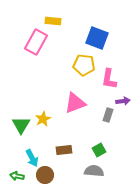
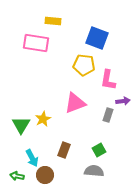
pink rectangle: moved 1 px down; rotated 70 degrees clockwise
pink L-shape: moved 1 px left, 1 px down
brown rectangle: rotated 63 degrees counterclockwise
